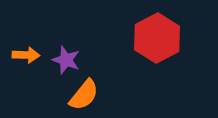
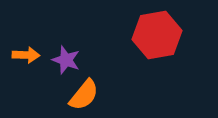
red hexagon: moved 3 px up; rotated 18 degrees clockwise
